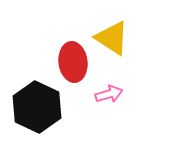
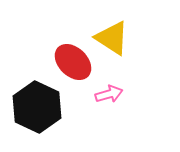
red ellipse: rotated 39 degrees counterclockwise
